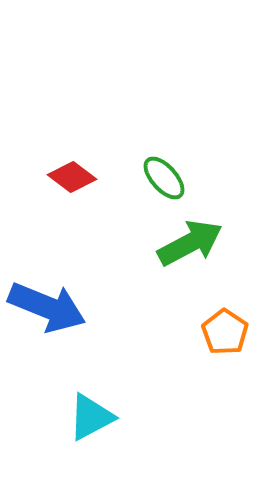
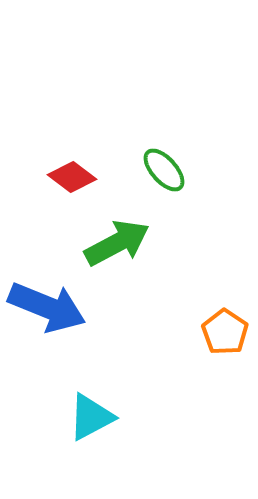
green ellipse: moved 8 px up
green arrow: moved 73 px left
